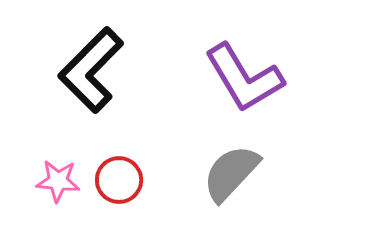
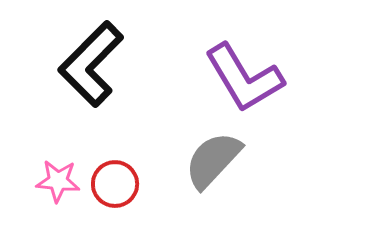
black L-shape: moved 6 px up
gray semicircle: moved 18 px left, 13 px up
red circle: moved 4 px left, 4 px down
